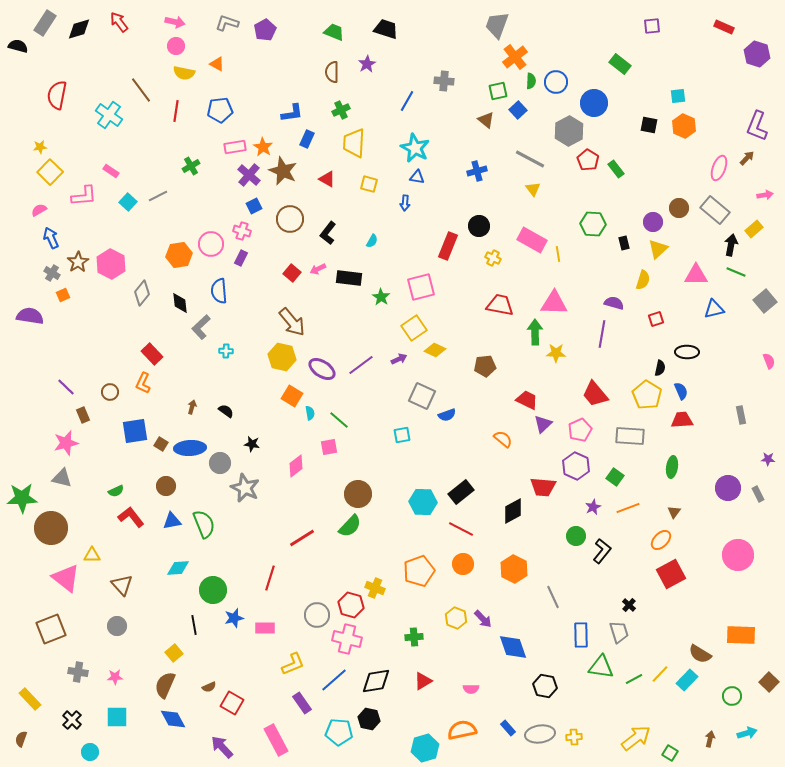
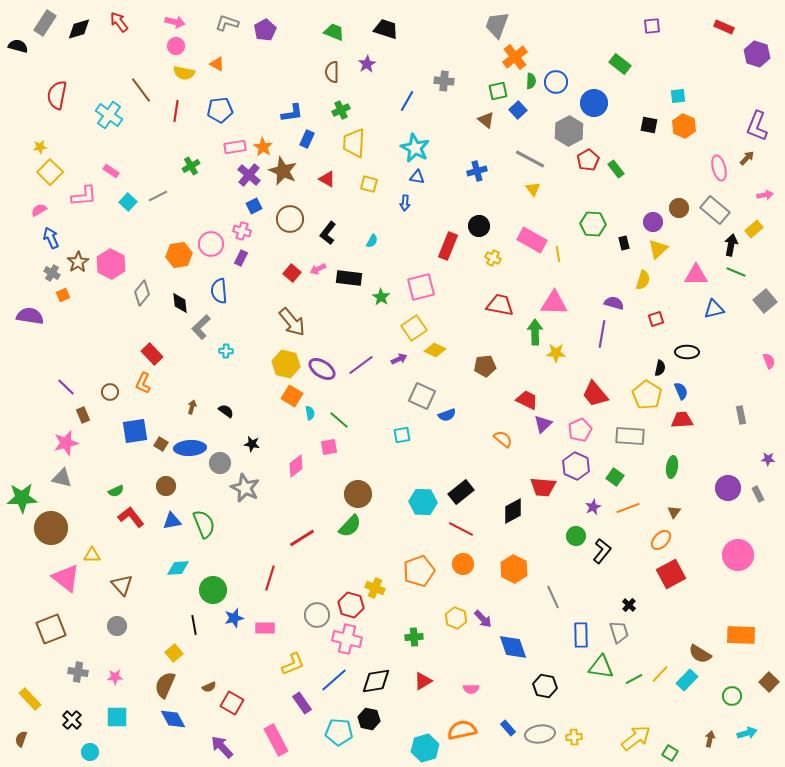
red pentagon at (588, 160): rotated 10 degrees clockwise
pink ellipse at (719, 168): rotated 35 degrees counterclockwise
yellow hexagon at (282, 357): moved 4 px right, 7 px down
